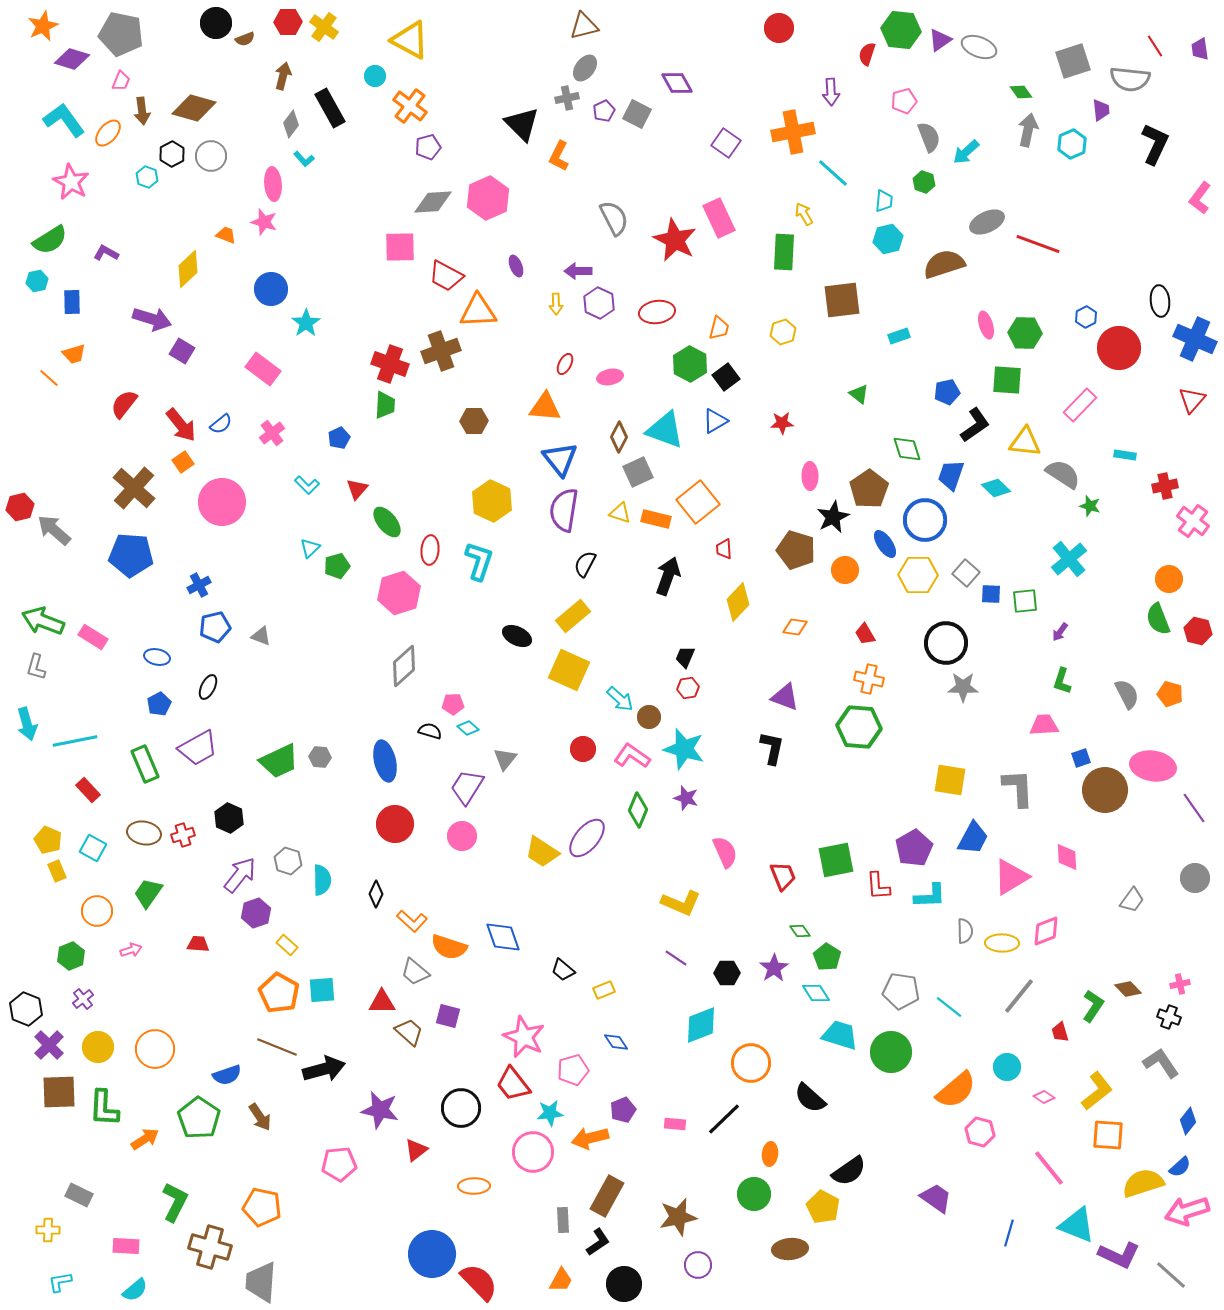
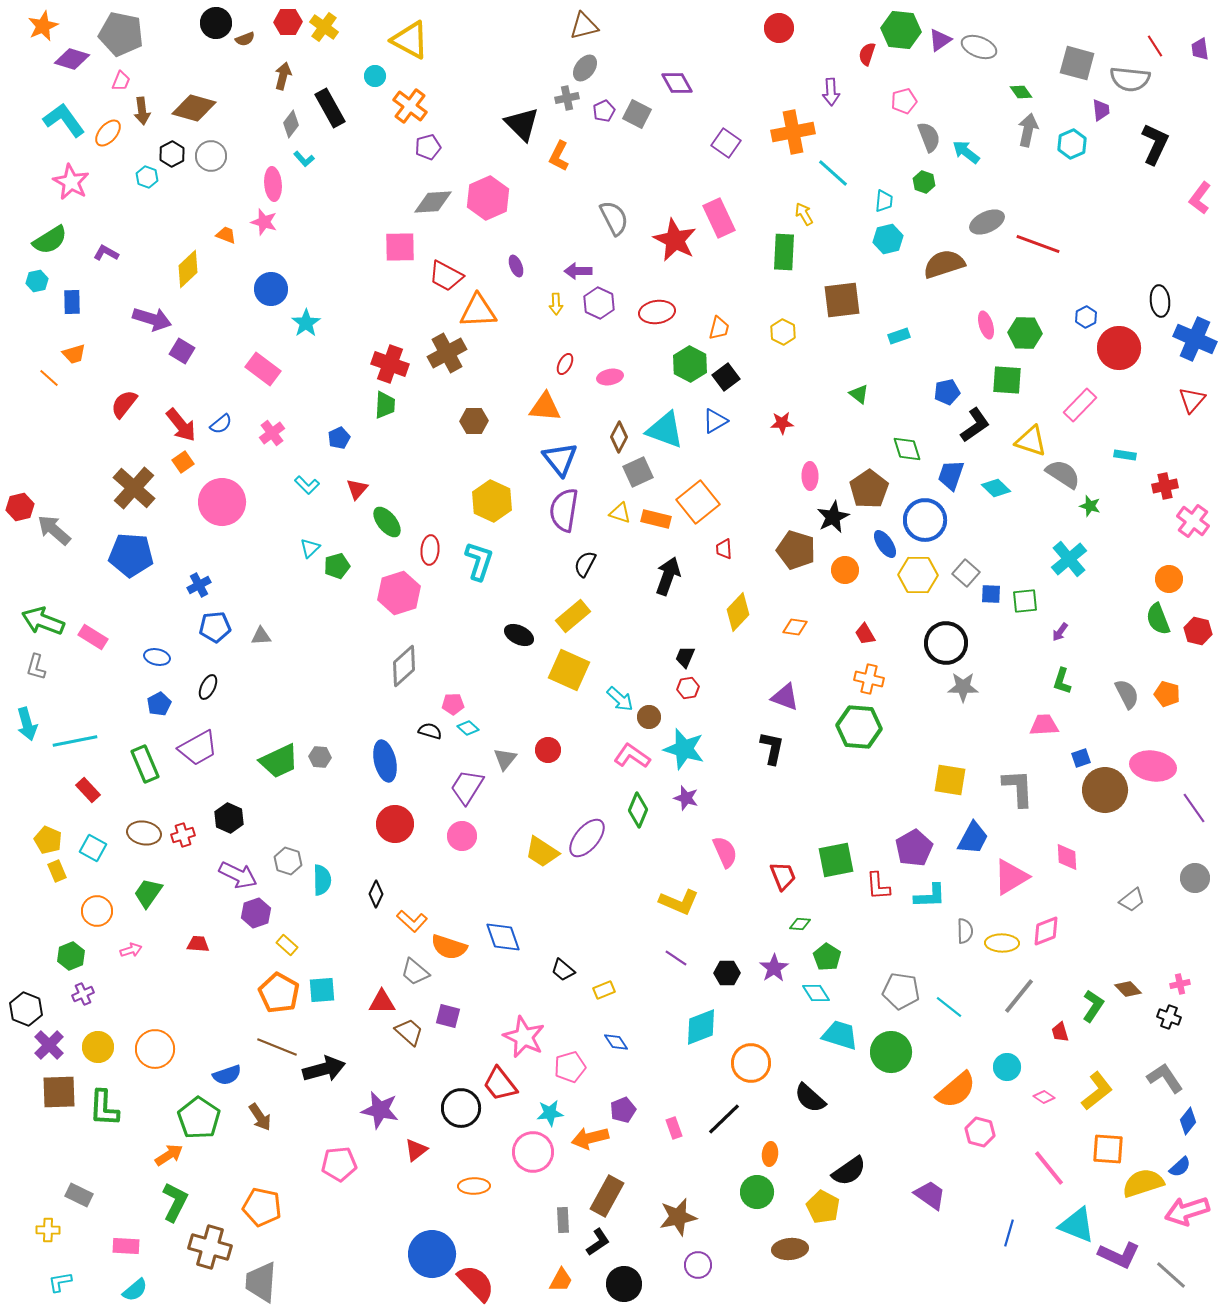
gray square at (1073, 61): moved 4 px right, 2 px down; rotated 33 degrees clockwise
cyan arrow at (966, 152): rotated 80 degrees clockwise
yellow hexagon at (783, 332): rotated 15 degrees counterclockwise
brown cross at (441, 351): moved 6 px right, 2 px down; rotated 9 degrees counterclockwise
yellow triangle at (1025, 442): moved 6 px right, 1 px up; rotated 12 degrees clockwise
yellow diamond at (738, 602): moved 10 px down
blue pentagon at (215, 627): rotated 8 degrees clockwise
gray triangle at (261, 636): rotated 25 degrees counterclockwise
black ellipse at (517, 636): moved 2 px right, 1 px up
orange pentagon at (1170, 694): moved 3 px left
red circle at (583, 749): moved 35 px left, 1 px down
purple arrow at (240, 875): moved 2 px left; rotated 78 degrees clockwise
gray trapezoid at (1132, 900): rotated 16 degrees clockwise
yellow L-shape at (681, 903): moved 2 px left, 1 px up
green diamond at (800, 931): moved 7 px up; rotated 50 degrees counterclockwise
purple cross at (83, 999): moved 5 px up; rotated 15 degrees clockwise
cyan diamond at (701, 1025): moved 2 px down
gray L-shape at (1161, 1063): moved 4 px right, 15 px down
pink pentagon at (573, 1070): moved 3 px left, 3 px up
red trapezoid at (513, 1084): moved 13 px left
pink rectangle at (675, 1124): moved 1 px left, 4 px down; rotated 65 degrees clockwise
orange square at (1108, 1135): moved 14 px down
orange arrow at (145, 1139): moved 24 px right, 16 px down
green circle at (754, 1194): moved 3 px right, 2 px up
purple trapezoid at (936, 1198): moved 6 px left, 3 px up
red semicircle at (479, 1282): moved 3 px left, 1 px down
